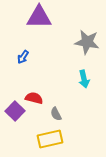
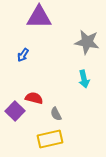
blue arrow: moved 2 px up
